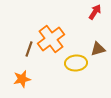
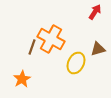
orange cross: rotated 24 degrees counterclockwise
brown line: moved 3 px right, 2 px up
yellow ellipse: rotated 60 degrees counterclockwise
orange star: rotated 18 degrees counterclockwise
